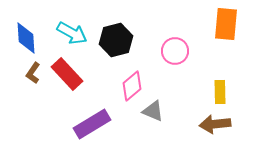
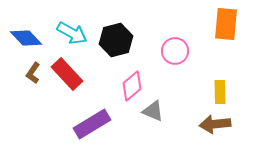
blue diamond: rotated 40 degrees counterclockwise
